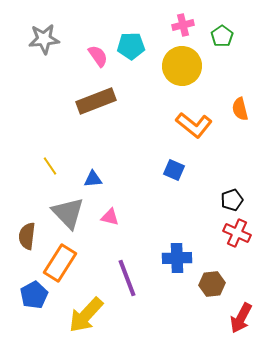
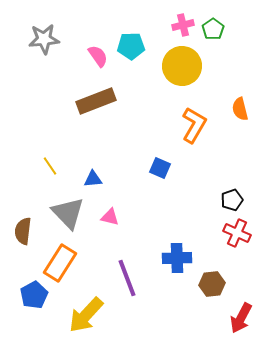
green pentagon: moved 9 px left, 7 px up
orange L-shape: rotated 99 degrees counterclockwise
blue square: moved 14 px left, 2 px up
brown semicircle: moved 4 px left, 5 px up
